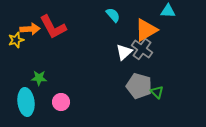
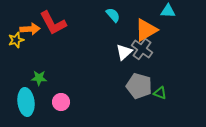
red L-shape: moved 4 px up
green triangle: moved 3 px right, 1 px down; rotated 24 degrees counterclockwise
